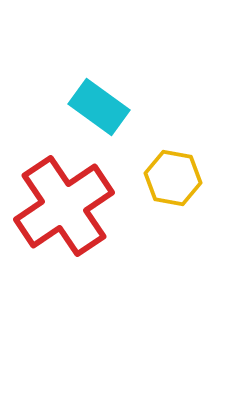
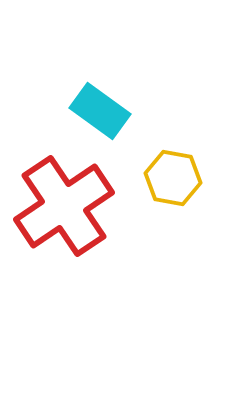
cyan rectangle: moved 1 px right, 4 px down
